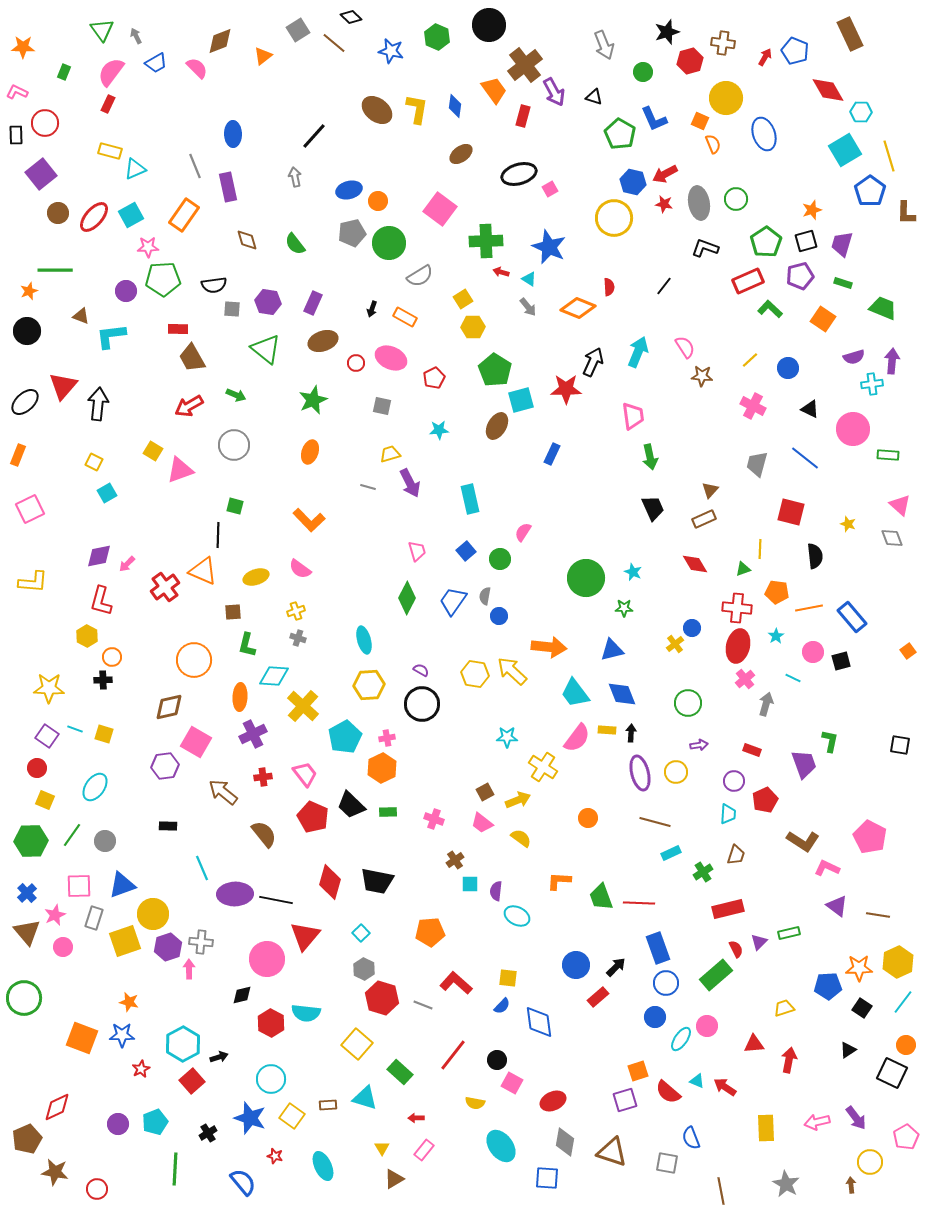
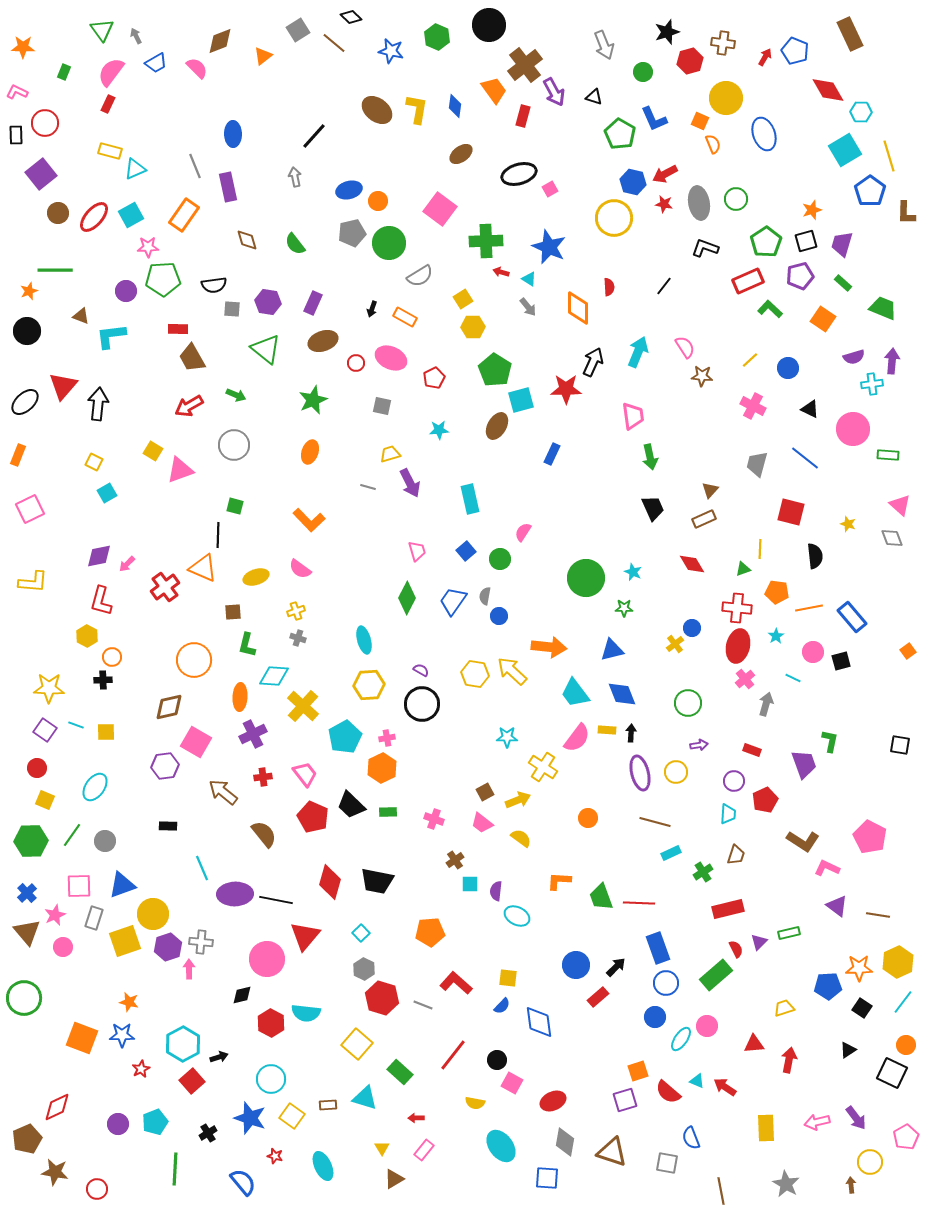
green rectangle at (843, 283): rotated 24 degrees clockwise
orange diamond at (578, 308): rotated 68 degrees clockwise
red diamond at (695, 564): moved 3 px left
orange triangle at (203, 571): moved 3 px up
cyan line at (75, 729): moved 1 px right, 4 px up
yellow square at (104, 734): moved 2 px right, 2 px up; rotated 18 degrees counterclockwise
purple square at (47, 736): moved 2 px left, 6 px up
